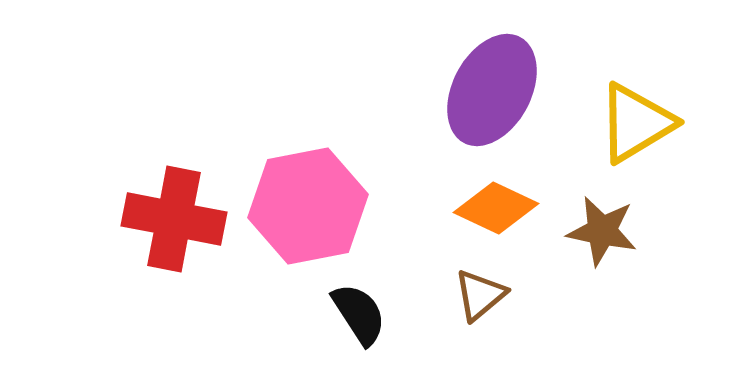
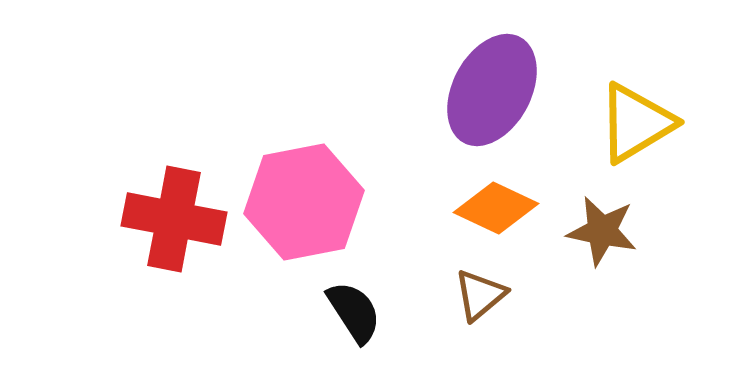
pink hexagon: moved 4 px left, 4 px up
black semicircle: moved 5 px left, 2 px up
